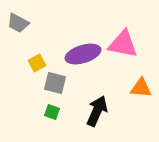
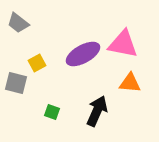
gray trapezoid: rotated 10 degrees clockwise
purple ellipse: rotated 12 degrees counterclockwise
gray square: moved 39 px left
orange triangle: moved 11 px left, 5 px up
